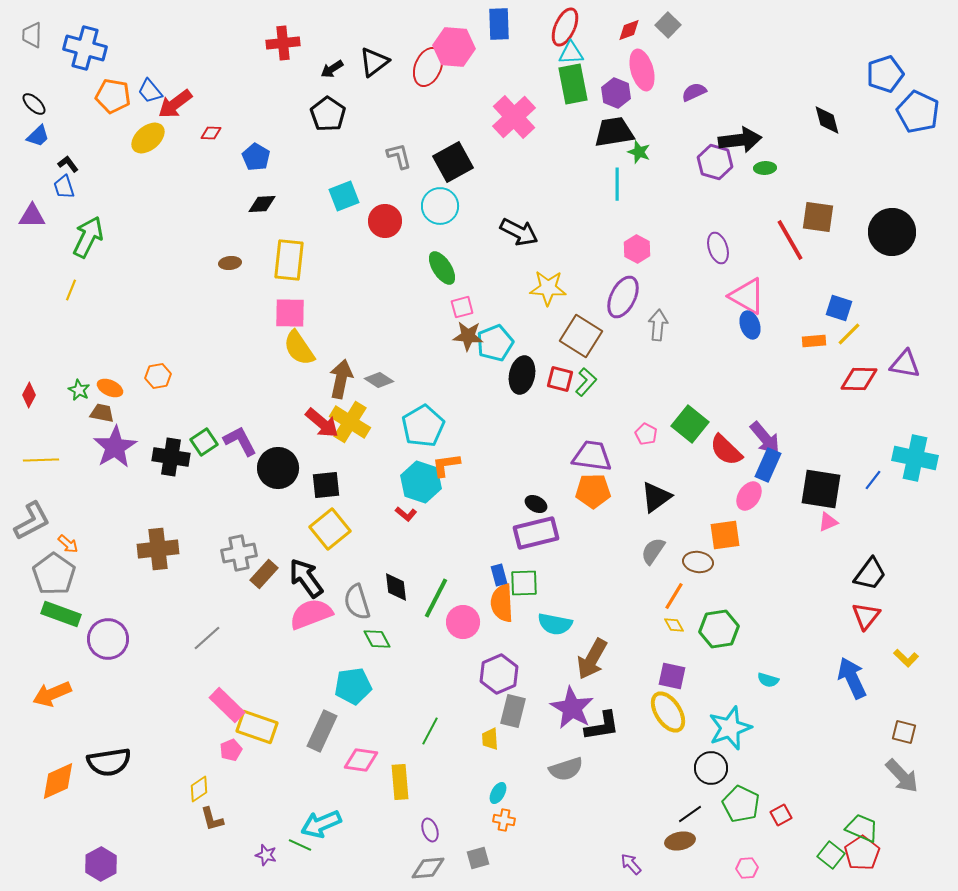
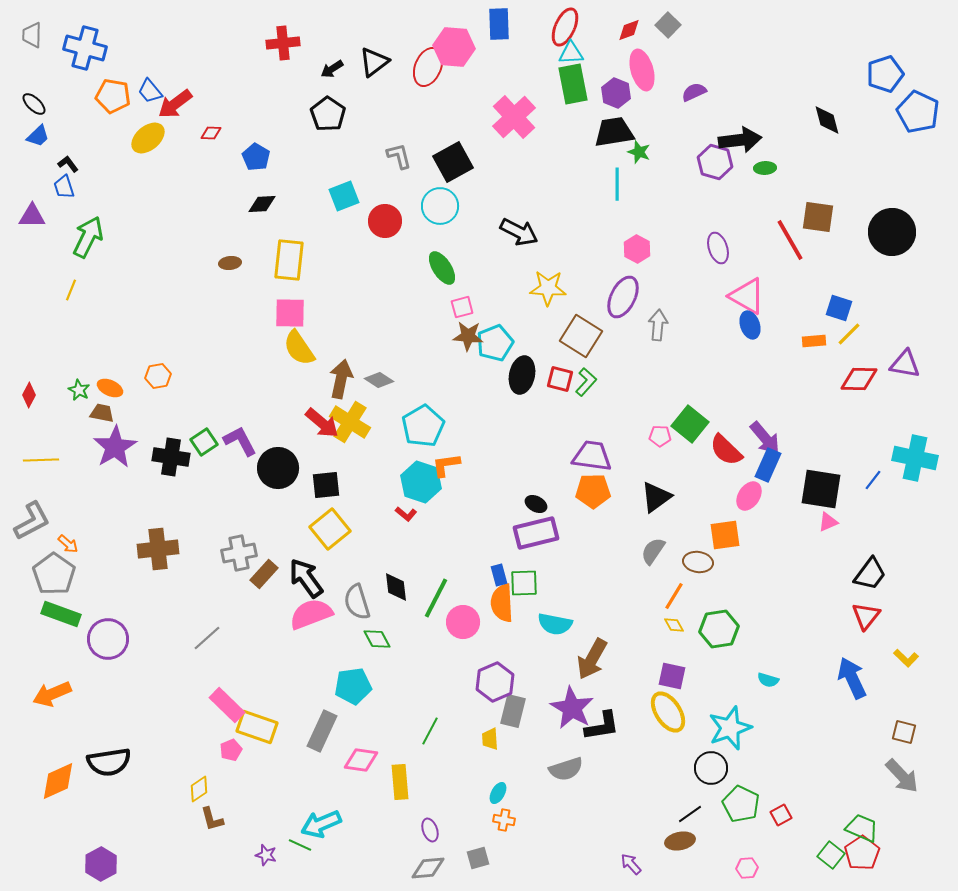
pink pentagon at (646, 434): moved 14 px right, 2 px down; rotated 25 degrees counterclockwise
purple hexagon at (499, 674): moved 4 px left, 8 px down
